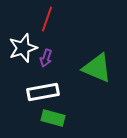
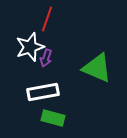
white star: moved 7 px right, 1 px up
